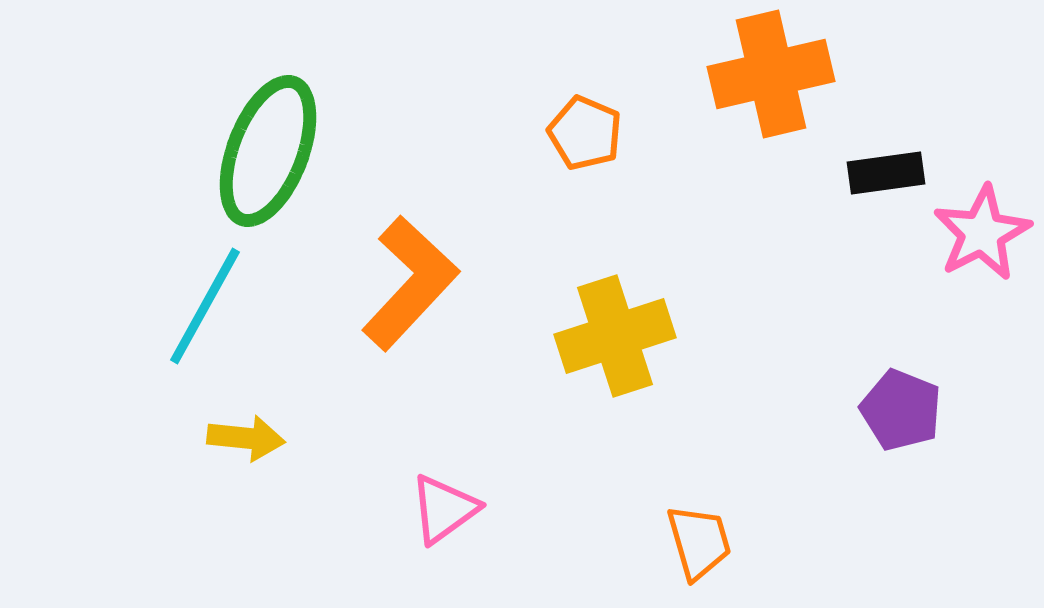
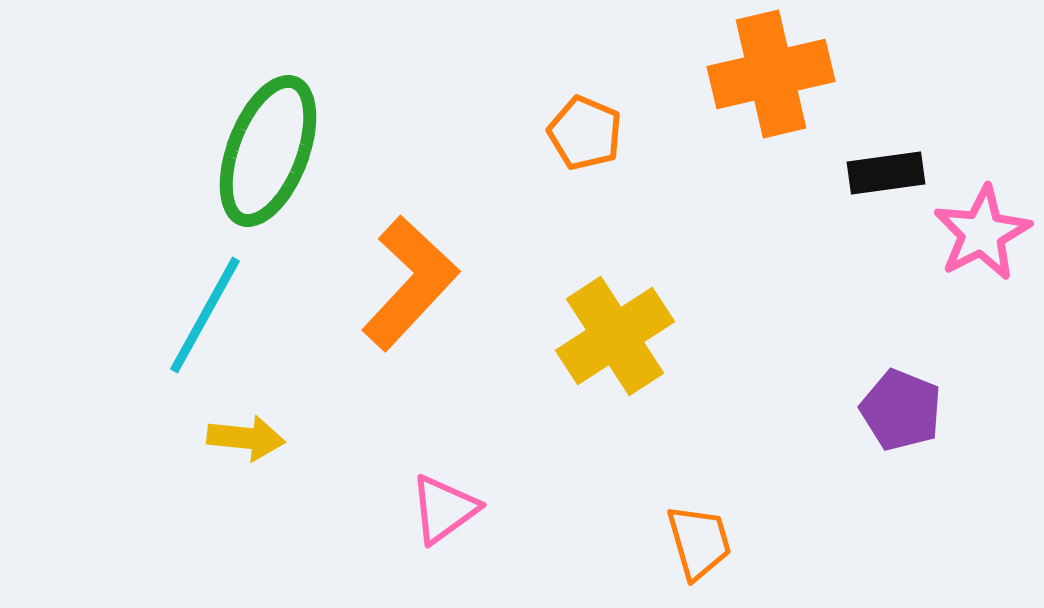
cyan line: moved 9 px down
yellow cross: rotated 15 degrees counterclockwise
